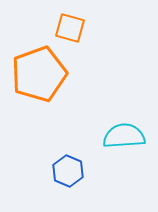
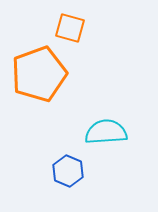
cyan semicircle: moved 18 px left, 4 px up
